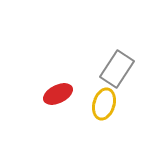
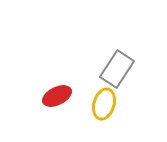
red ellipse: moved 1 px left, 2 px down
